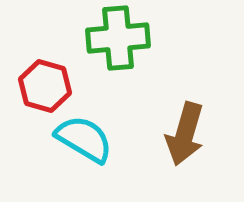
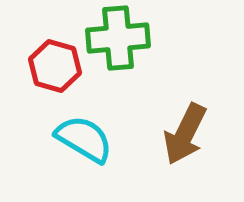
red hexagon: moved 10 px right, 20 px up
brown arrow: rotated 10 degrees clockwise
